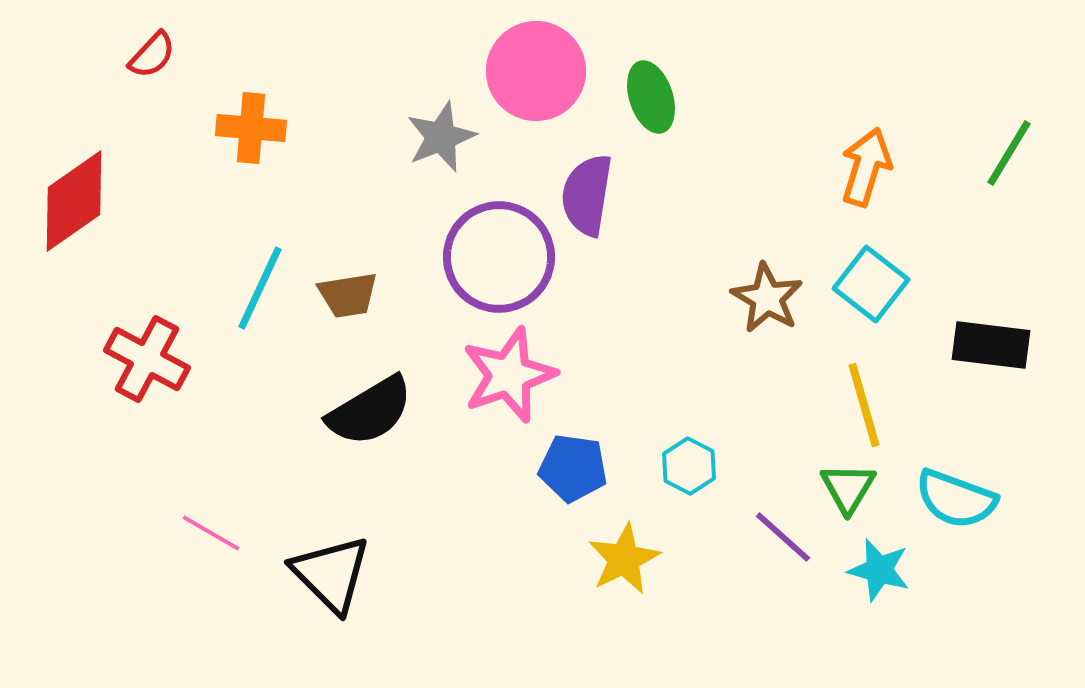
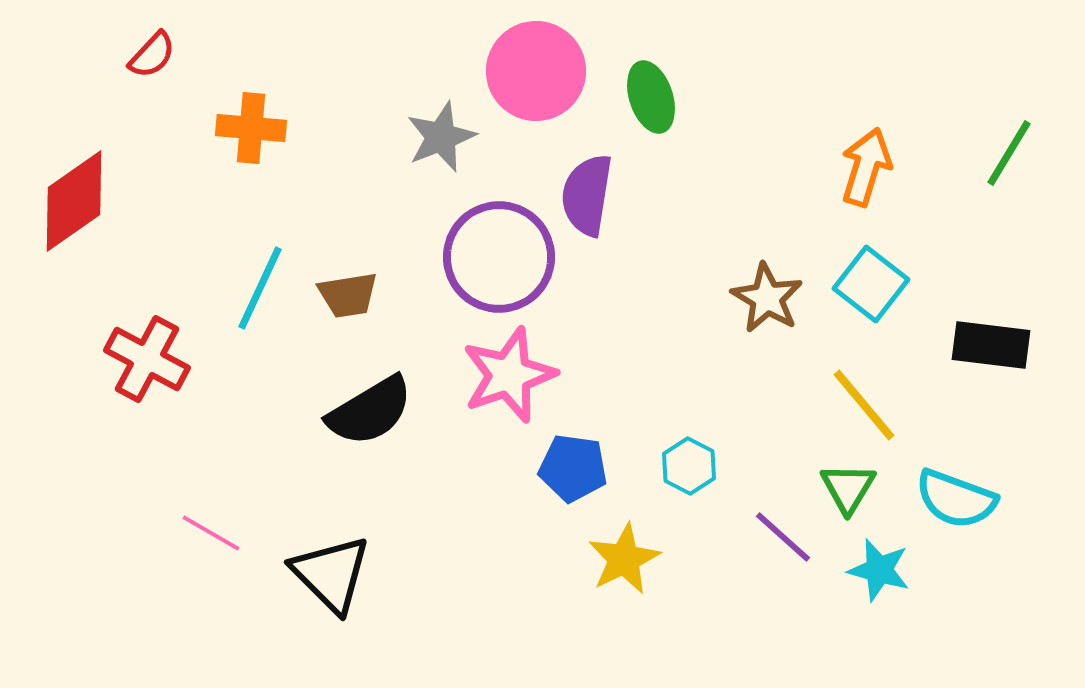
yellow line: rotated 24 degrees counterclockwise
